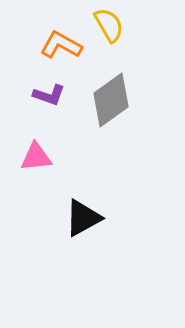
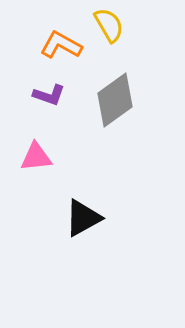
gray diamond: moved 4 px right
